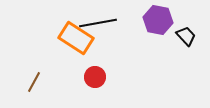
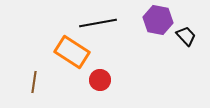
orange rectangle: moved 4 px left, 14 px down
red circle: moved 5 px right, 3 px down
brown line: rotated 20 degrees counterclockwise
